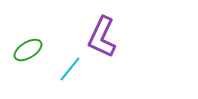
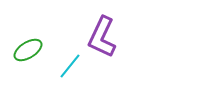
cyan line: moved 3 px up
